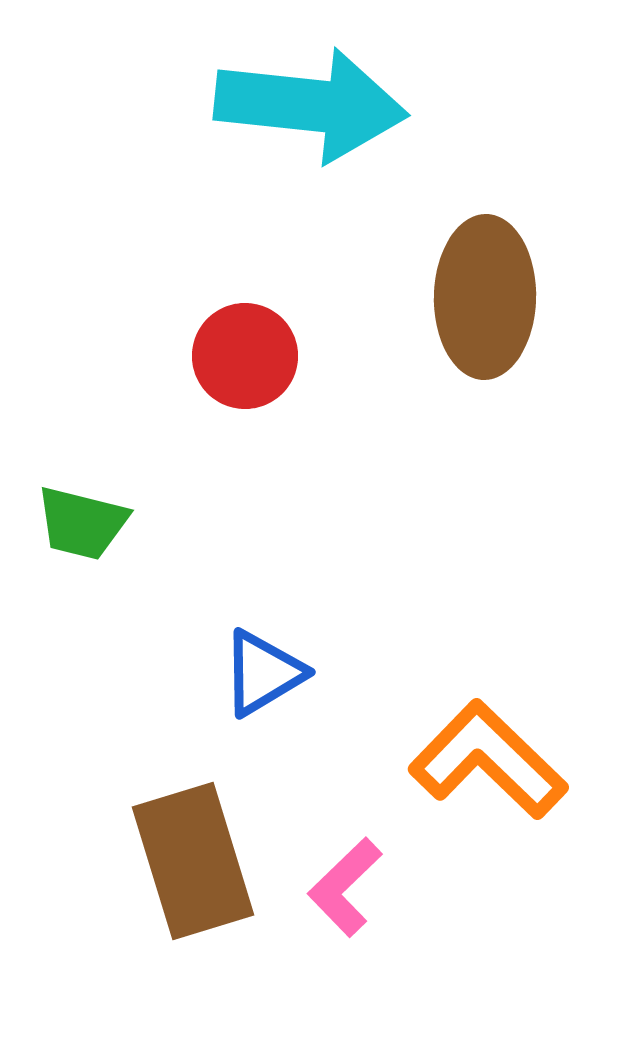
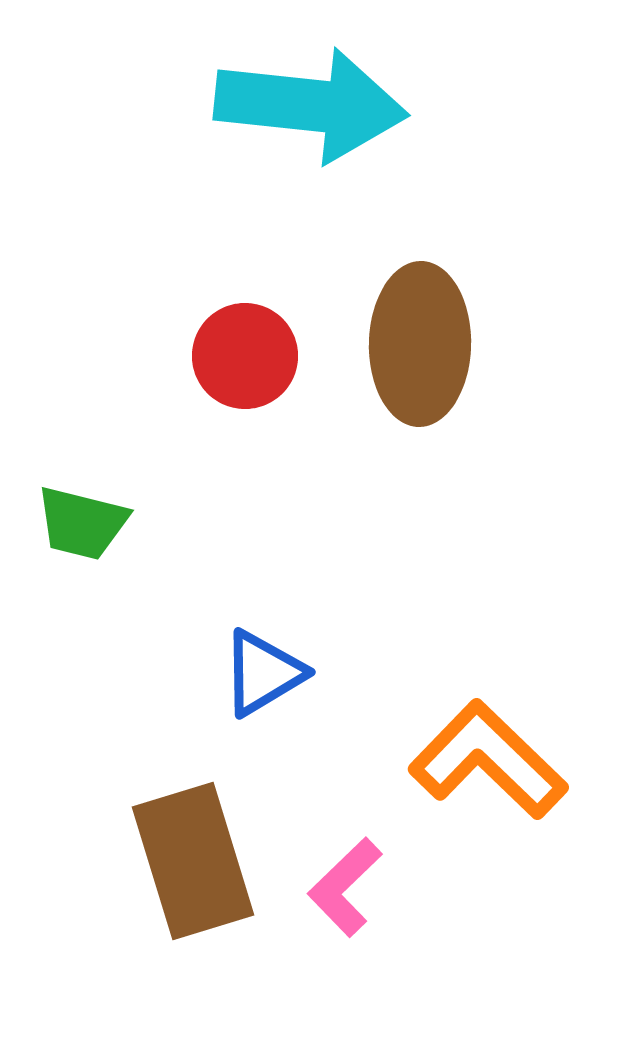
brown ellipse: moved 65 px left, 47 px down
